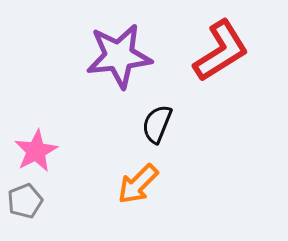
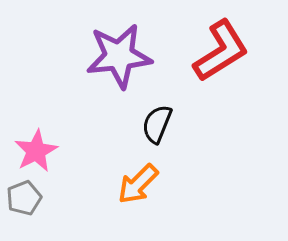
gray pentagon: moved 1 px left, 3 px up
